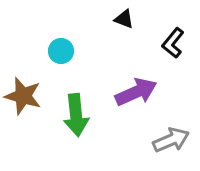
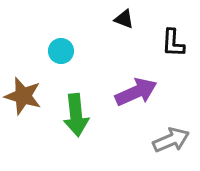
black L-shape: rotated 36 degrees counterclockwise
